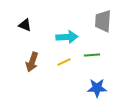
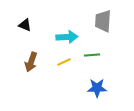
brown arrow: moved 1 px left
